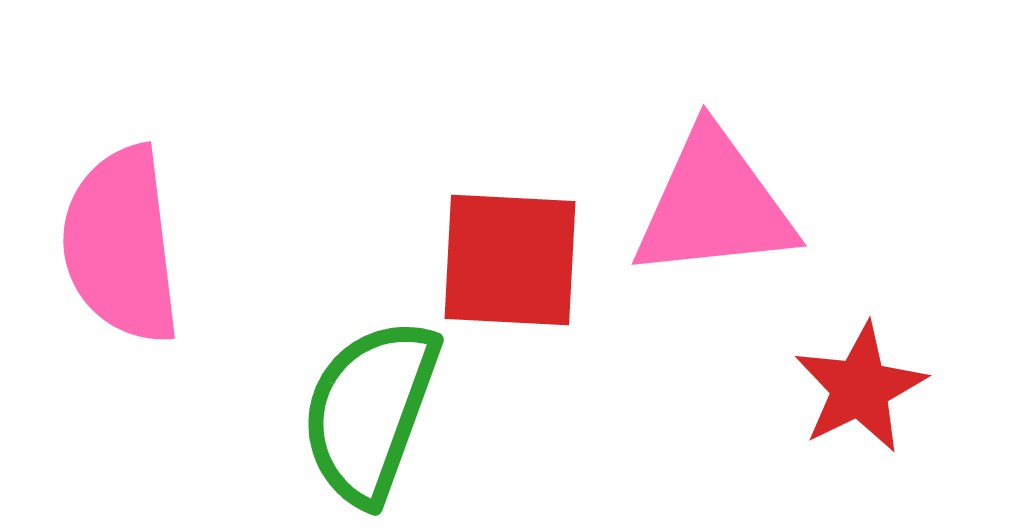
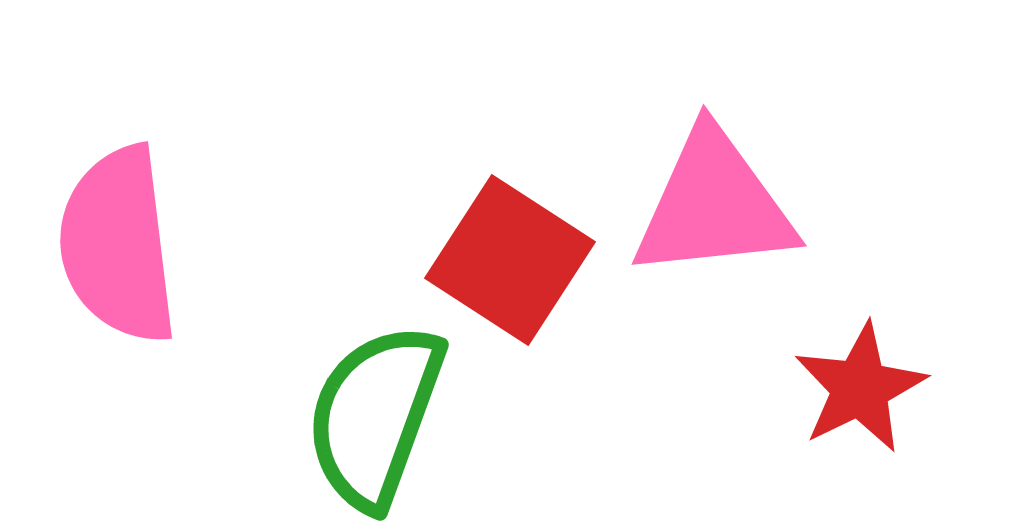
pink semicircle: moved 3 px left
red square: rotated 30 degrees clockwise
green semicircle: moved 5 px right, 5 px down
